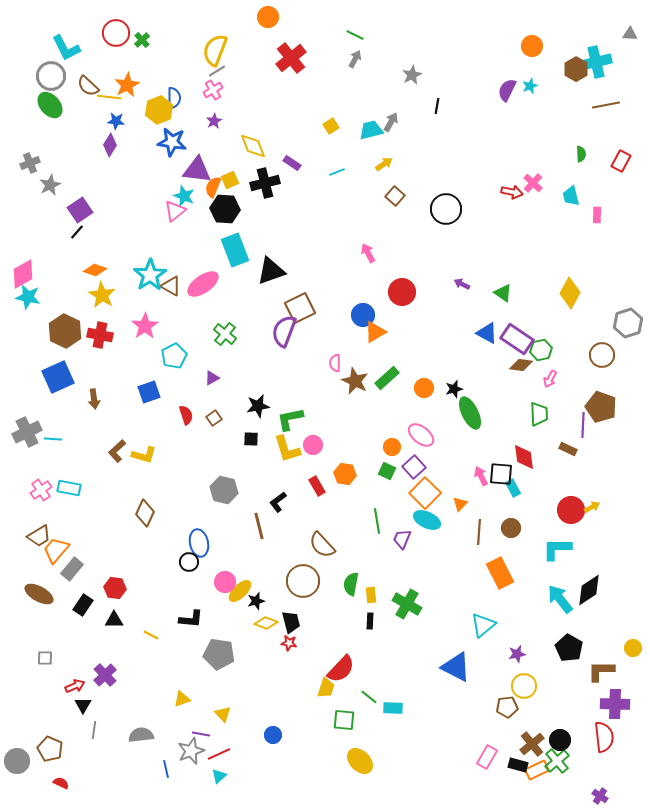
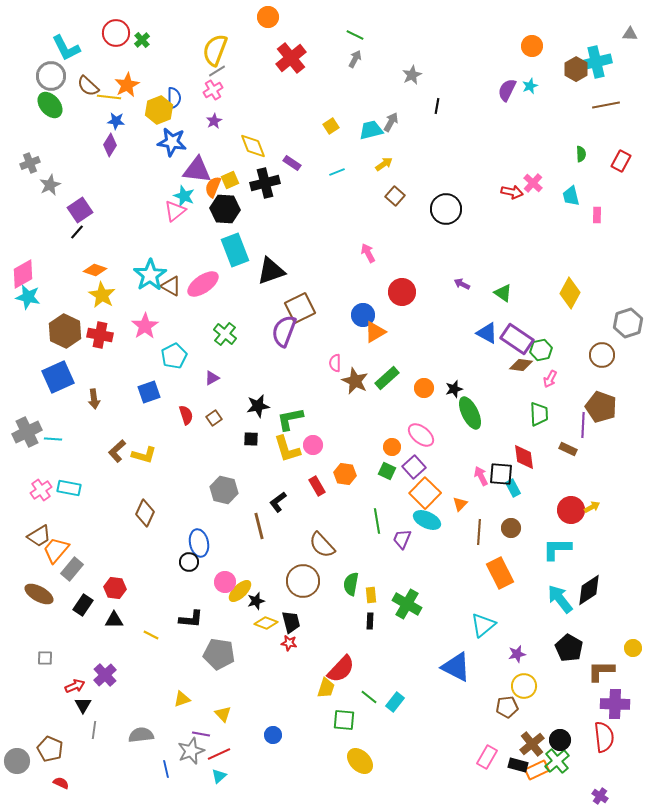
cyan rectangle at (393, 708): moved 2 px right, 6 px up; rotated 54 degrees counterclockwise
